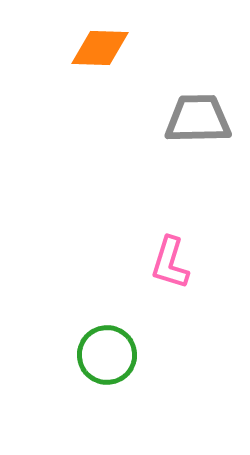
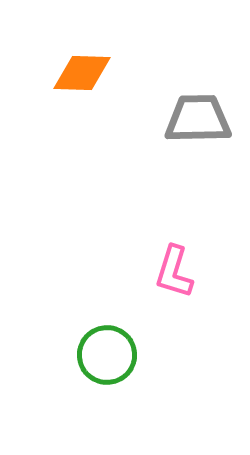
orange diamond: moved 18 px left, 25 px down
pink L-shape: moved 4 px right, 9 px down
